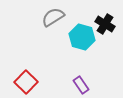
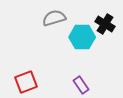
gray semicircle: moved 1 px right, 1 px down; rotated 15 degrees clockwise
cyan hexagon: rotated 15 degrees counterclockwise
red square: rotated 25 degrees clockwise
